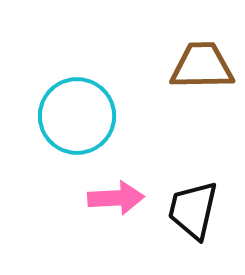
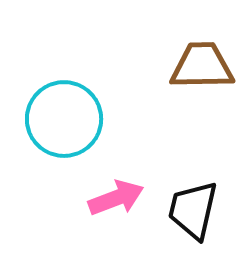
cyan circle: moved 13 px left, 3 px down
pink arrow: rotated 18 degrees counterclockwise
